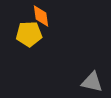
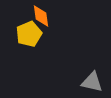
yellow pentagon: rotated 20 degrees counterclockwise
